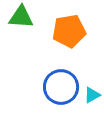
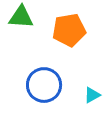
orange pentagon: moved 1 px up
blue circle: moved 17 px left, 2 px up
